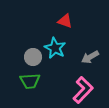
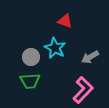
gray circle: moved 2 px left
